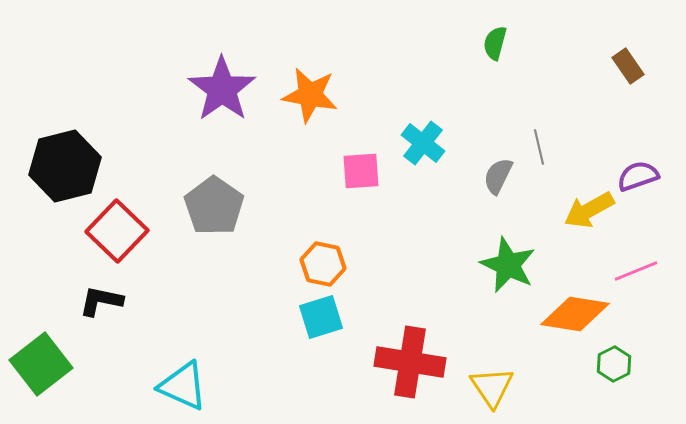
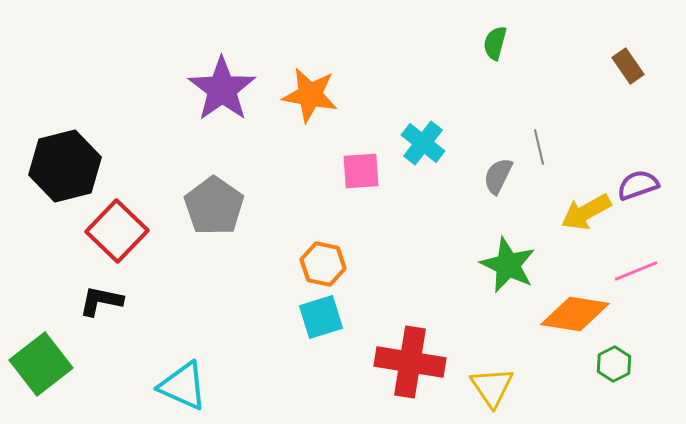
purple semicircle: moved 9 px down
yellow arrow: moved 3 px left, 2 px down
